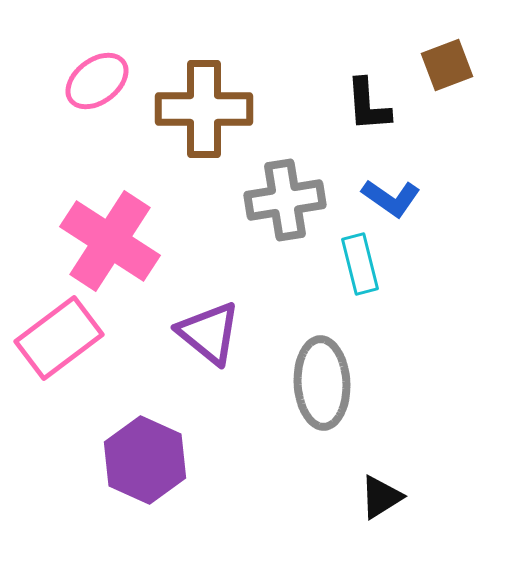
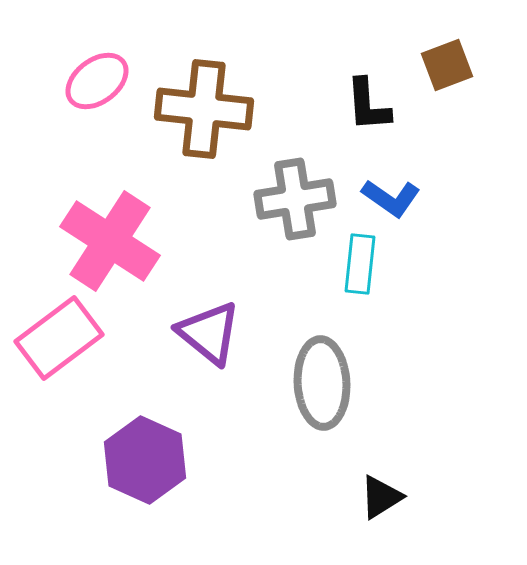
brown cross: rotated 6 degrees clockwise
gray cross: moved 10 px right, 1 px up
cyan rectangle: rotated 20 degrees clockwise
